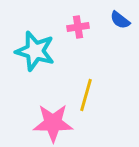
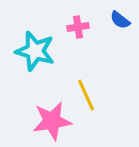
yellow line: rotated 40 degrees counterclockwise
pink star: moved 1 px left, 2 px up; rotated 9 degrees counterclockwise
